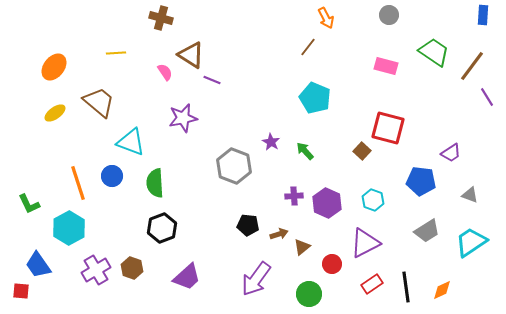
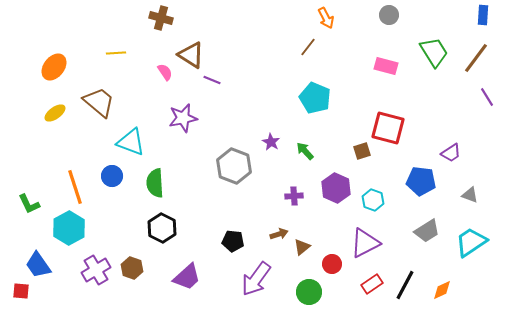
green trapezoid at (434, 52): rotated 24 degrees clockwise
brown line at (472, 66): moved 4 px right, 8 px up
brown square at (362, 151): rotated 30 degrees clockwise
orange line at (78, 183): moved 3 px left, 4 px down
purple hexagon at (327, 203): moved 9 px right, 15 px up
black pentagon at (248, 225): moved 15 px left, 16 px down
black hexagon at (162, 228): rotated 12 degrees counterclockwise
black line at (406, 287): moved 1 px left, 2 px up; rotated 36 degrees clockwise
green circle at (309, 294): moved 2 px up
